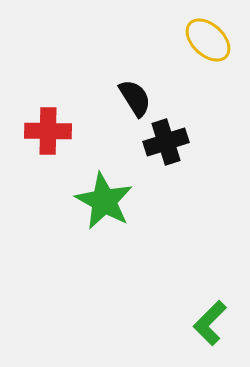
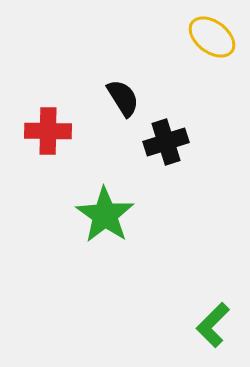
yellow ellipse: moved 4 px right, 3 px up; rotated 6 degrees counterclockwise
black semicircle: moved 12 px left
green star: moved 1 px right, 14 px down; rotated 6 degrees clockwise
green L-shape: moved 3 px right, 2 px down
